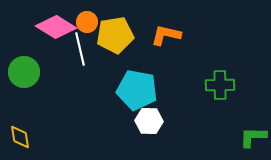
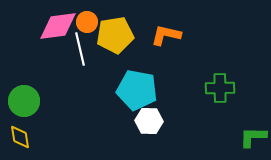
pink diamond: moved 2 px right, 1 px up; rotated 39 degrees counterclockwise
green circle: moved 29 px down
green cross: moved 3 px down
